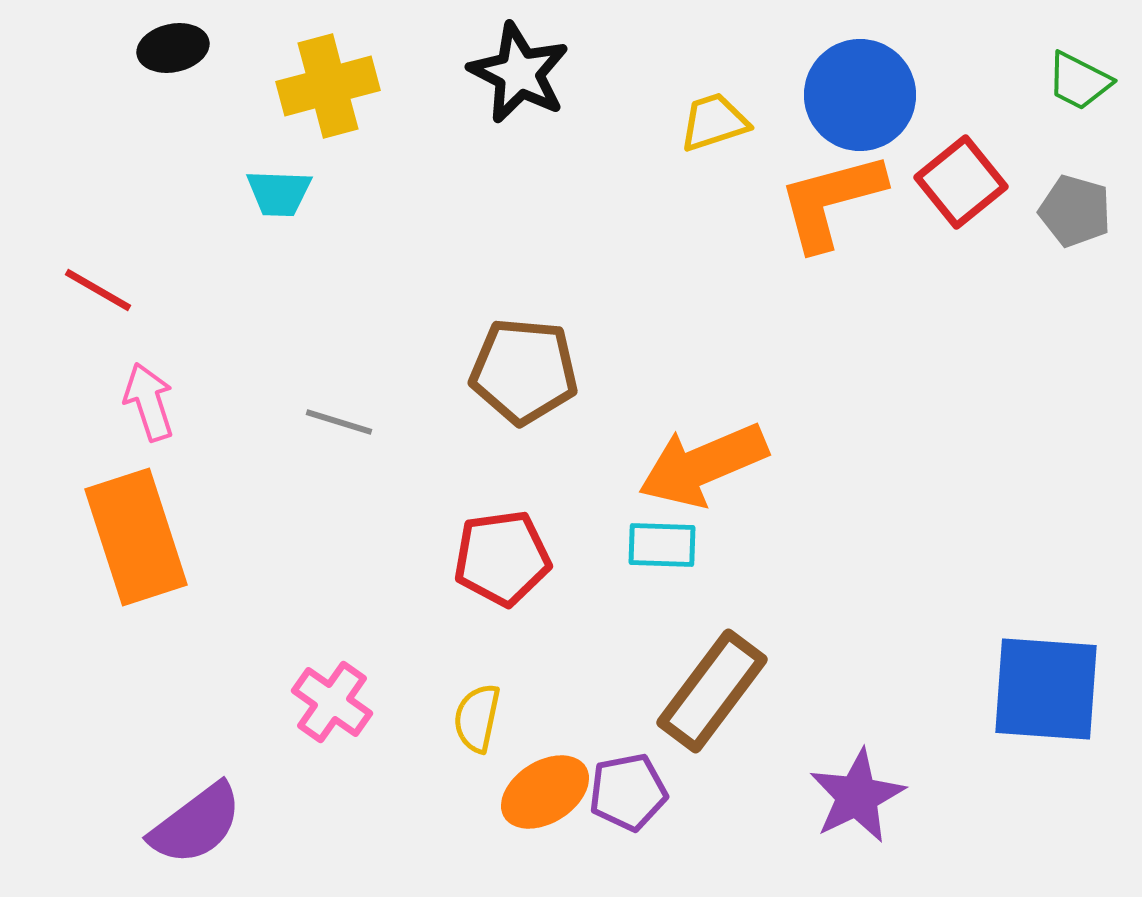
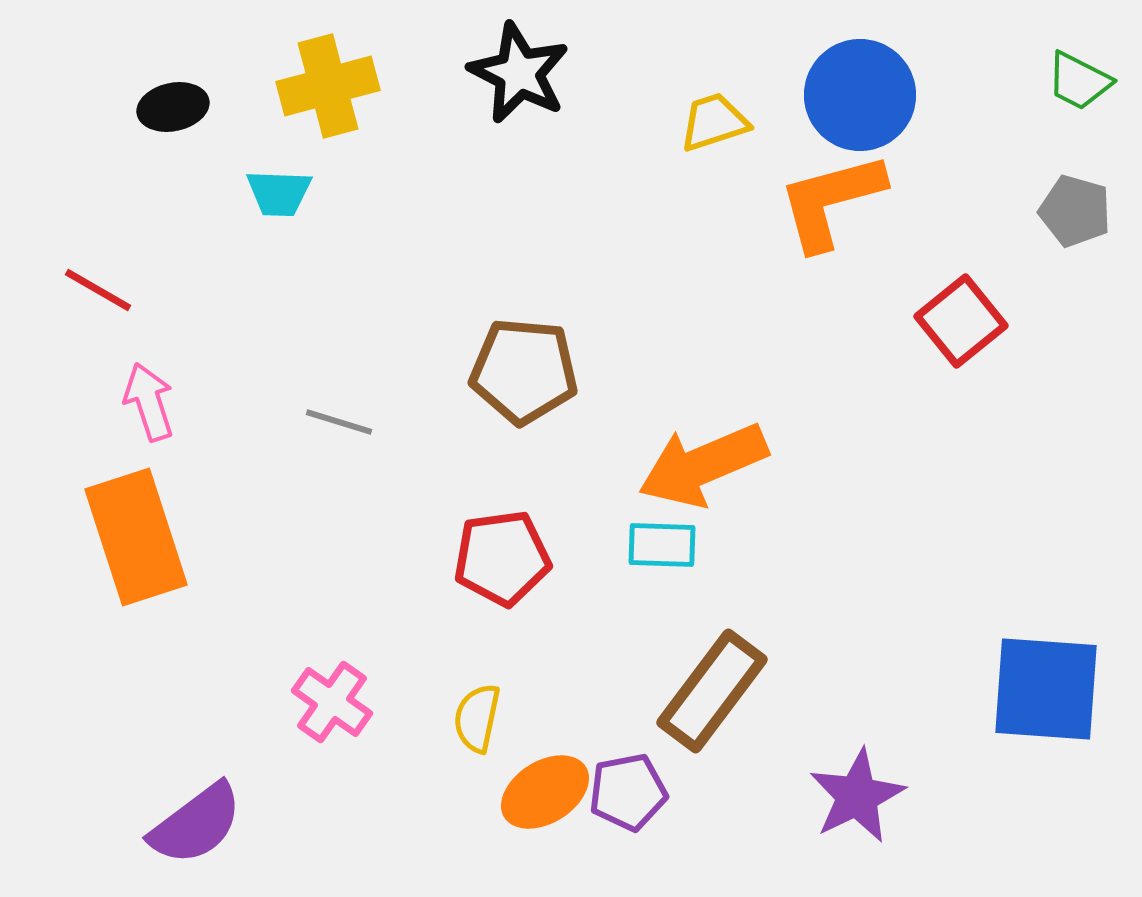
black ellipse: moved 59 px down
red square: moved 139 px down
